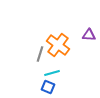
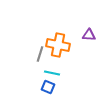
orange cross: rotated 25 degrees counterclockwise
cyan line: rotated 28 degrees clockwise
